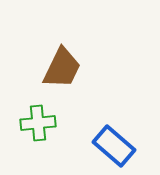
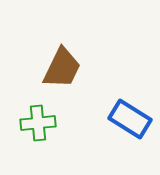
blue rectangle: moved 16 px right, 27 px up; rotated 9 degrees counterclockwise
